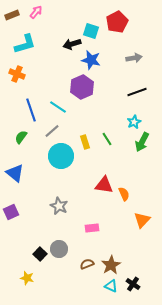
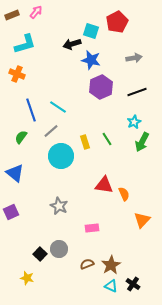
purple hexagon: moved 19 px right
gray line: moved 1 px left
